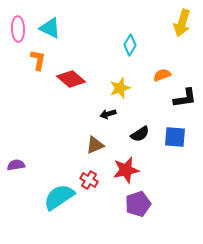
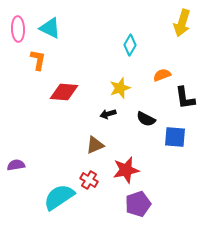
red diamond: moved 7 px left, 13 px down; rotated 36 degrees counterclockwise
black L-shape: rotated 90 degrees clockwise
black semicircle: moved 6 px right, 15 px up; rotated 60 degrees clockwise
